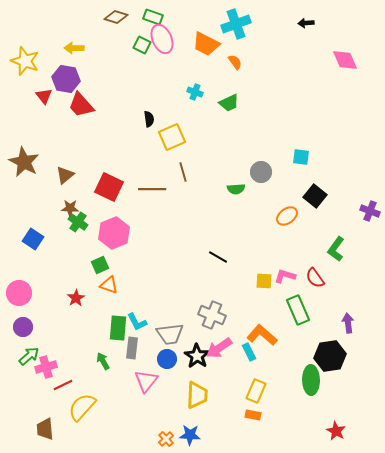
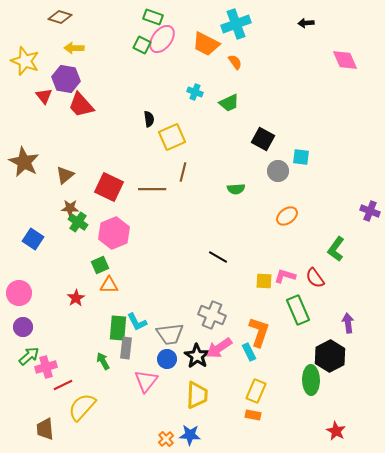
brown diamond at (116, 17): moved 56 px left
pink ellipse at (162, 39): rotated 60 degrees clockwise
brown line at (183, 172): rotated 30 degrees clockwise
gray circle at (261, 172): moved 17 px right, 1 px up
black square at (315, 196): moved 52 px left, 57 px up; rotated 10 degrees counterclockwise
orange triangle at (109, 285): rotated 18 degrees counterclockwise
orange L-shape at (262, 335): moved 3 px left, 3 px up; rotated 68 degrees clockwise
gray rectangle at (132, 348): moved 6 px left
black hexagon at (330, 356): rotated 20 degrees counterclockwise
